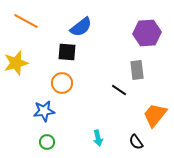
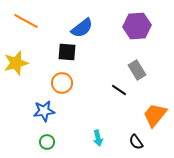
blue semicircle: moved 1 px right, 1 px down
purple hexagon: moved 10 px left, 7 px up
gray rectangle: rotated 24 degrees counterclockwise
